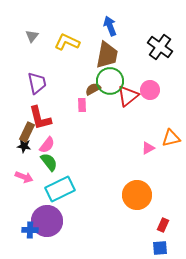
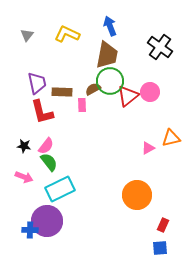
gray triangle: moved 5 px left, 1 px up
yellow L-shape: moved 8 px up
pink circle: moved 2 px down
red L-shape: moved 2 px right, 6 px up
brown rectangle: moved 35 px right, 40 px up; rotated 66 degrees clockwise
pink semicircle: moved 1 px left, 1 px down
